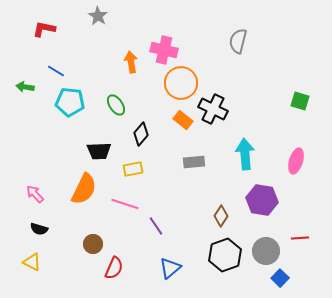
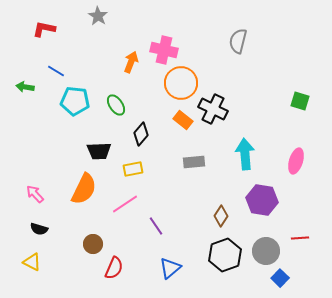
orange arrow: rotated 30 degrees clockwise
cyan pentagon: moved 5 px right, 1 px up
pink line: rotated 52 degrees counterclockwise
